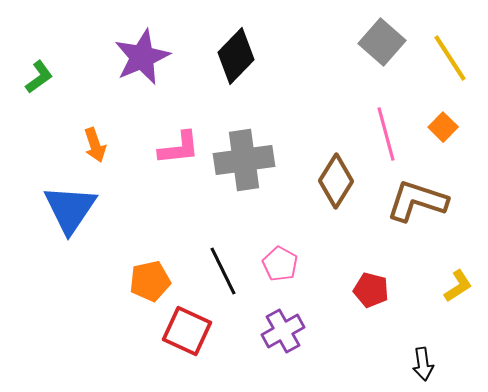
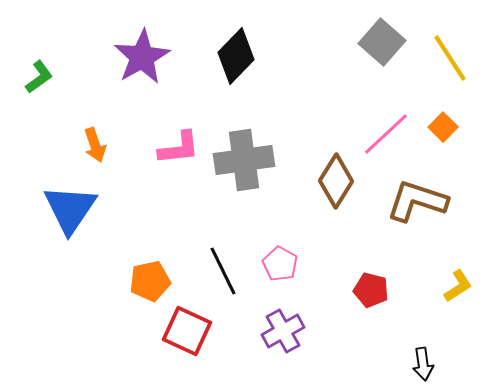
purple star: rotated 6 degrees counterclockwise
pink line: rotated 62 degrees clockwise
